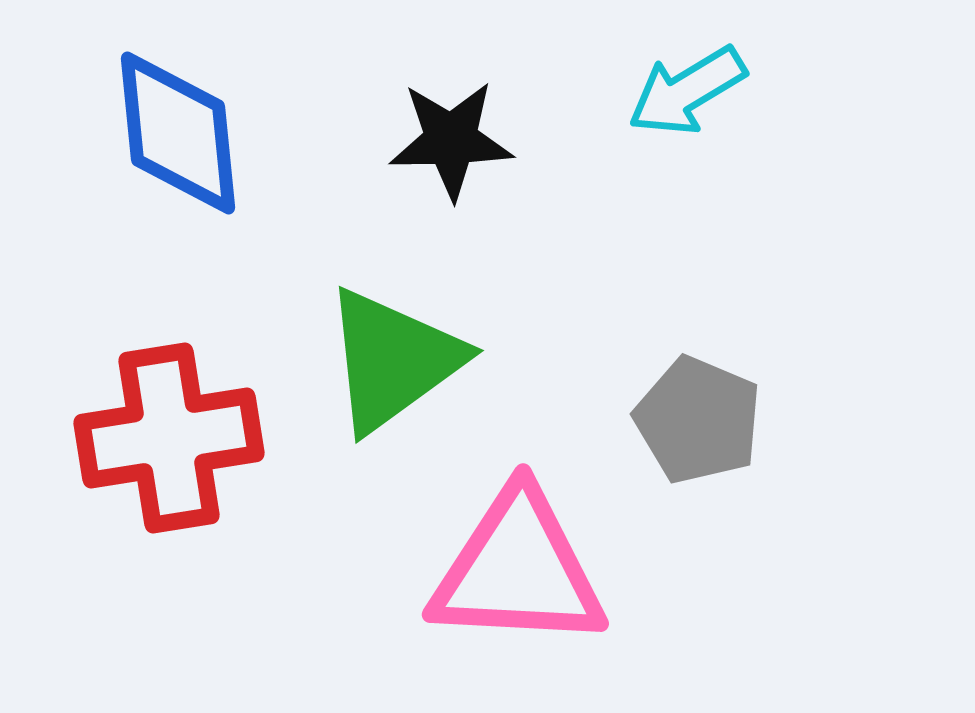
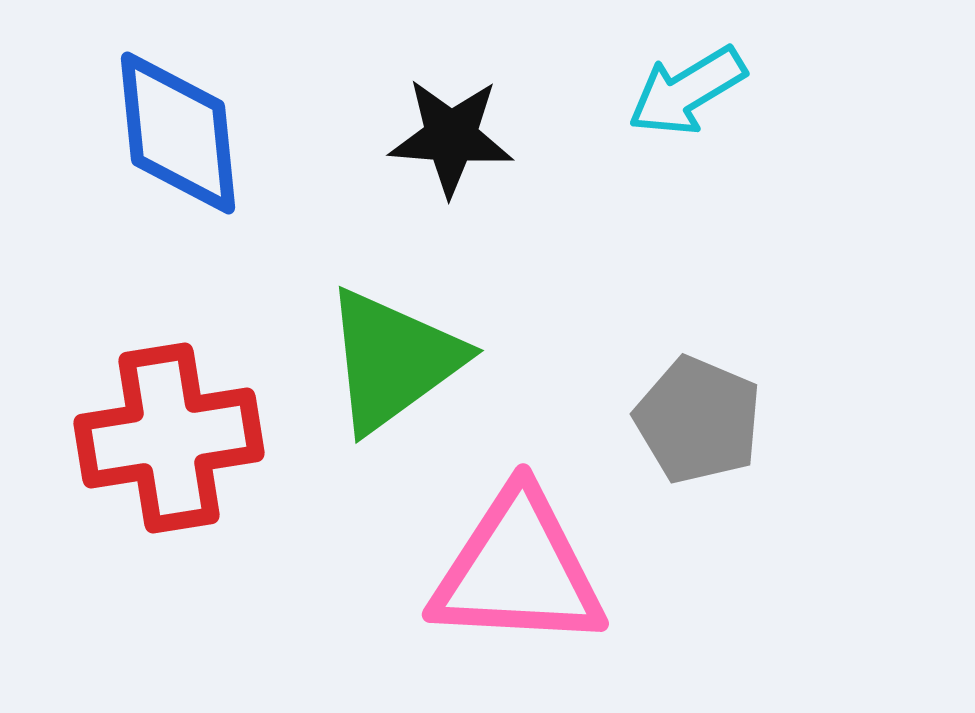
black star: moved 3 px up; rotated 5 degrees clockwise
